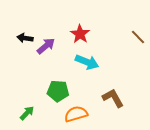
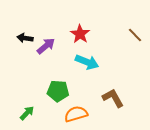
brown line: moved 3 px left, 2 px up
